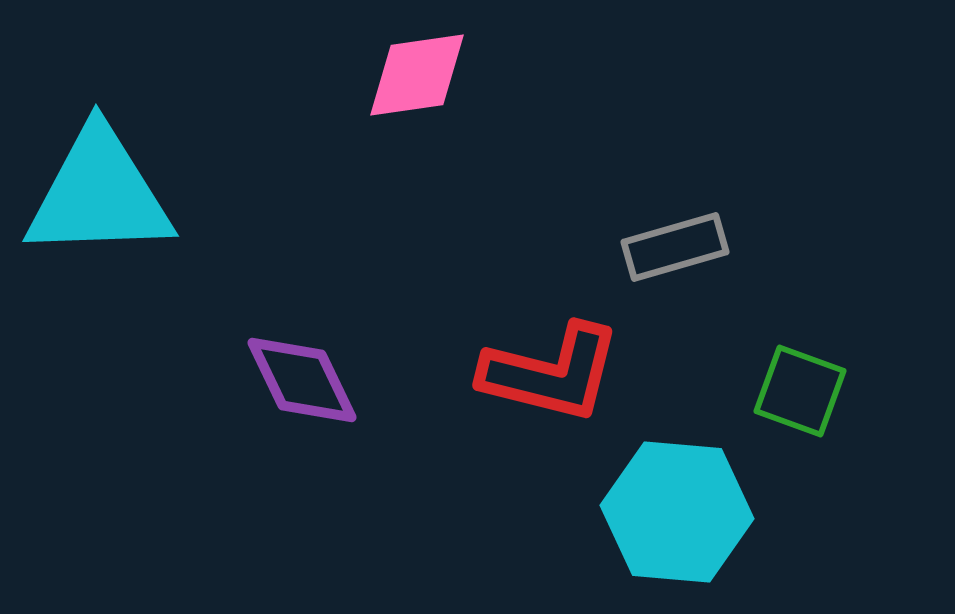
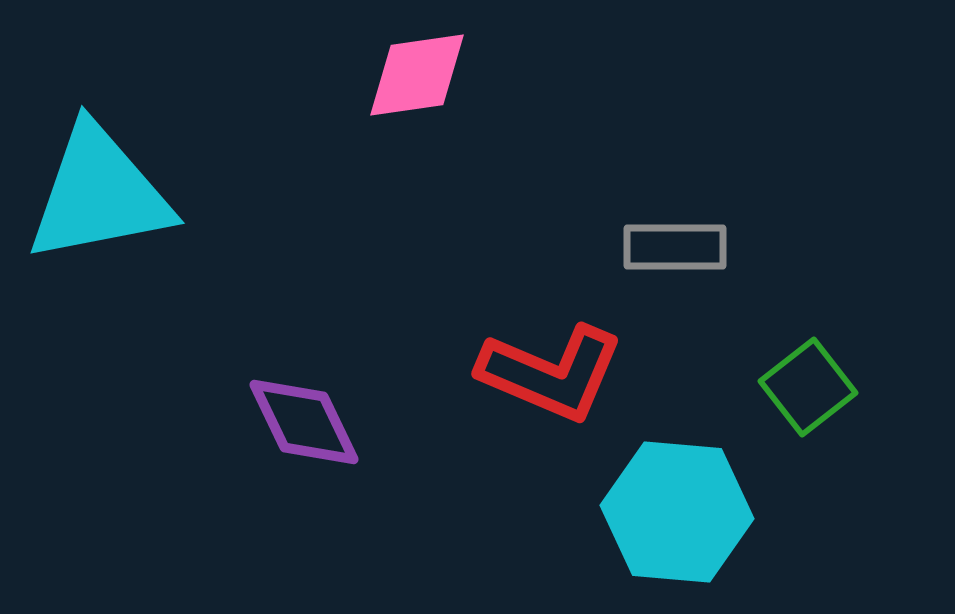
cyan triangle: rotated 9 degrees counterclockwise
gray rectangle: rotated 16 degrees clockwise
red L-shape: rotated 9 degrees clockwise
purple diamond: moved 2 px right, 42 px down
green square: moved 8 px right, 4 px up; rotated 32 degrees clockwise
